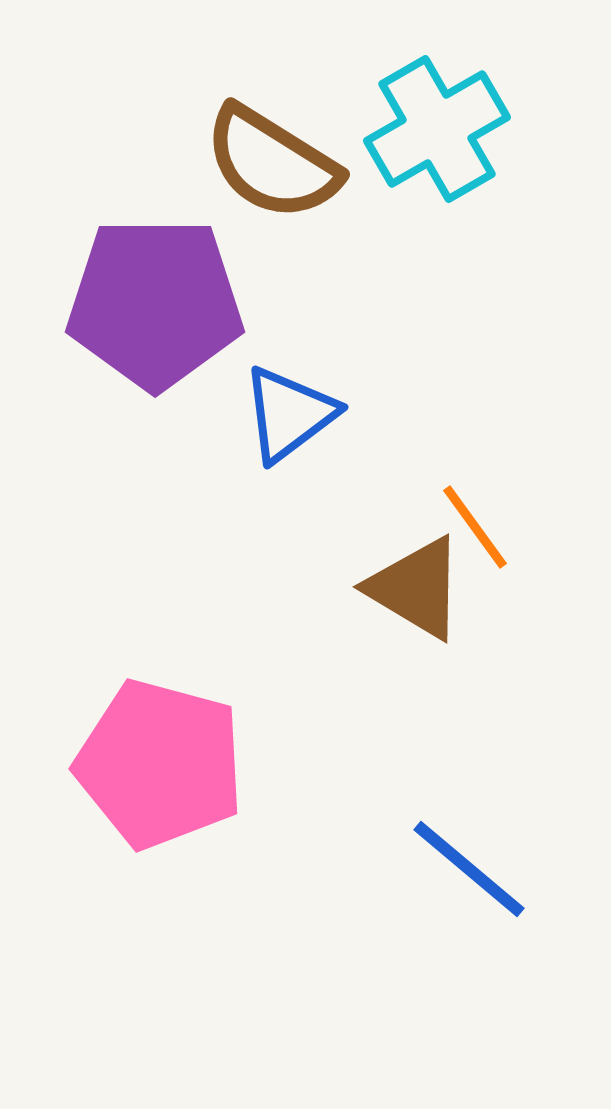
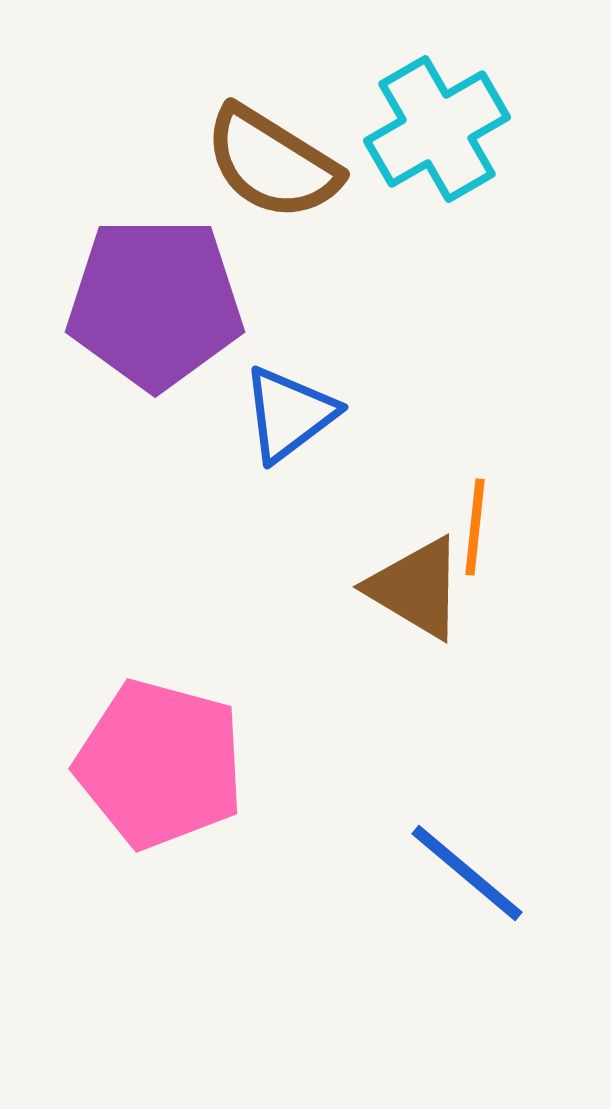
orange line: rotated 42 degrees clockwise
blue line: moved 2 px left, 4 px down
